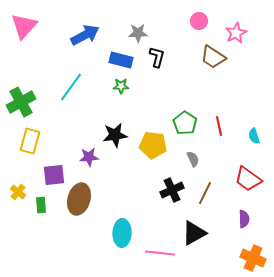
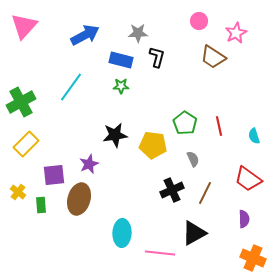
yellow rectangle: moved 4 px left, 3 px down; rotated 30 degrees clockwise
purple star: moved 7 px down; rotated 18 degrees counterclockwise
